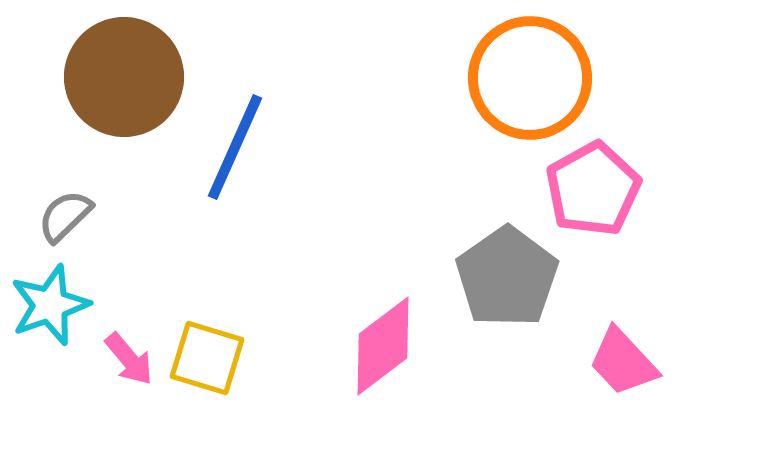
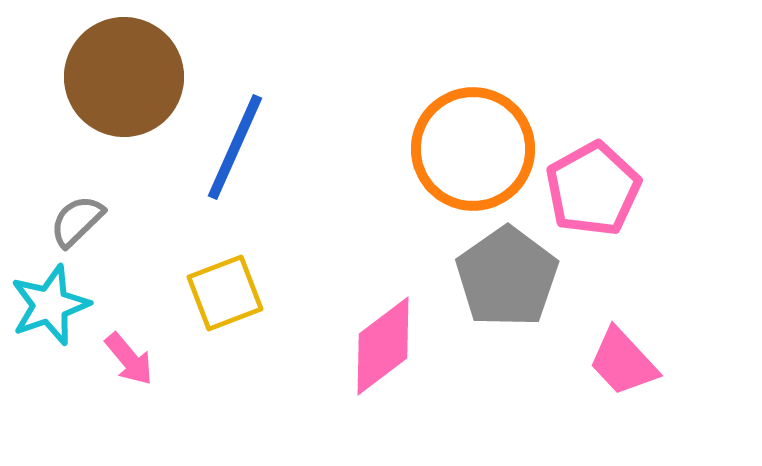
orange circle: moved 57 px left, 71 px down
gray semicircle: moved 12 px right, 5 px down
yellow square: moved 18 px right, 65 px up; rotated 38 degrees counterclockwise
